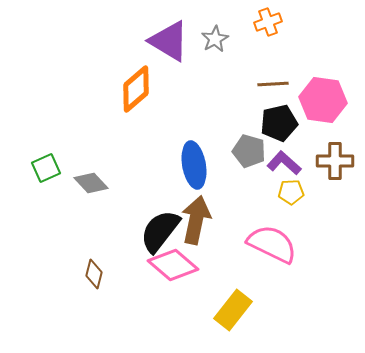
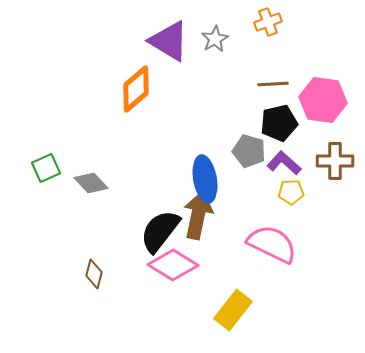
blue ellipse: moved 11 px right, 14 px down
brown arrow: moved 2 px right, 5 px up
pink diamond: rotated 9 degrees counterclockwise
